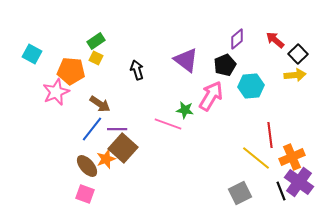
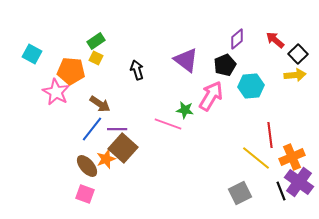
pink star: rotated 20 degrees counterclockwise
